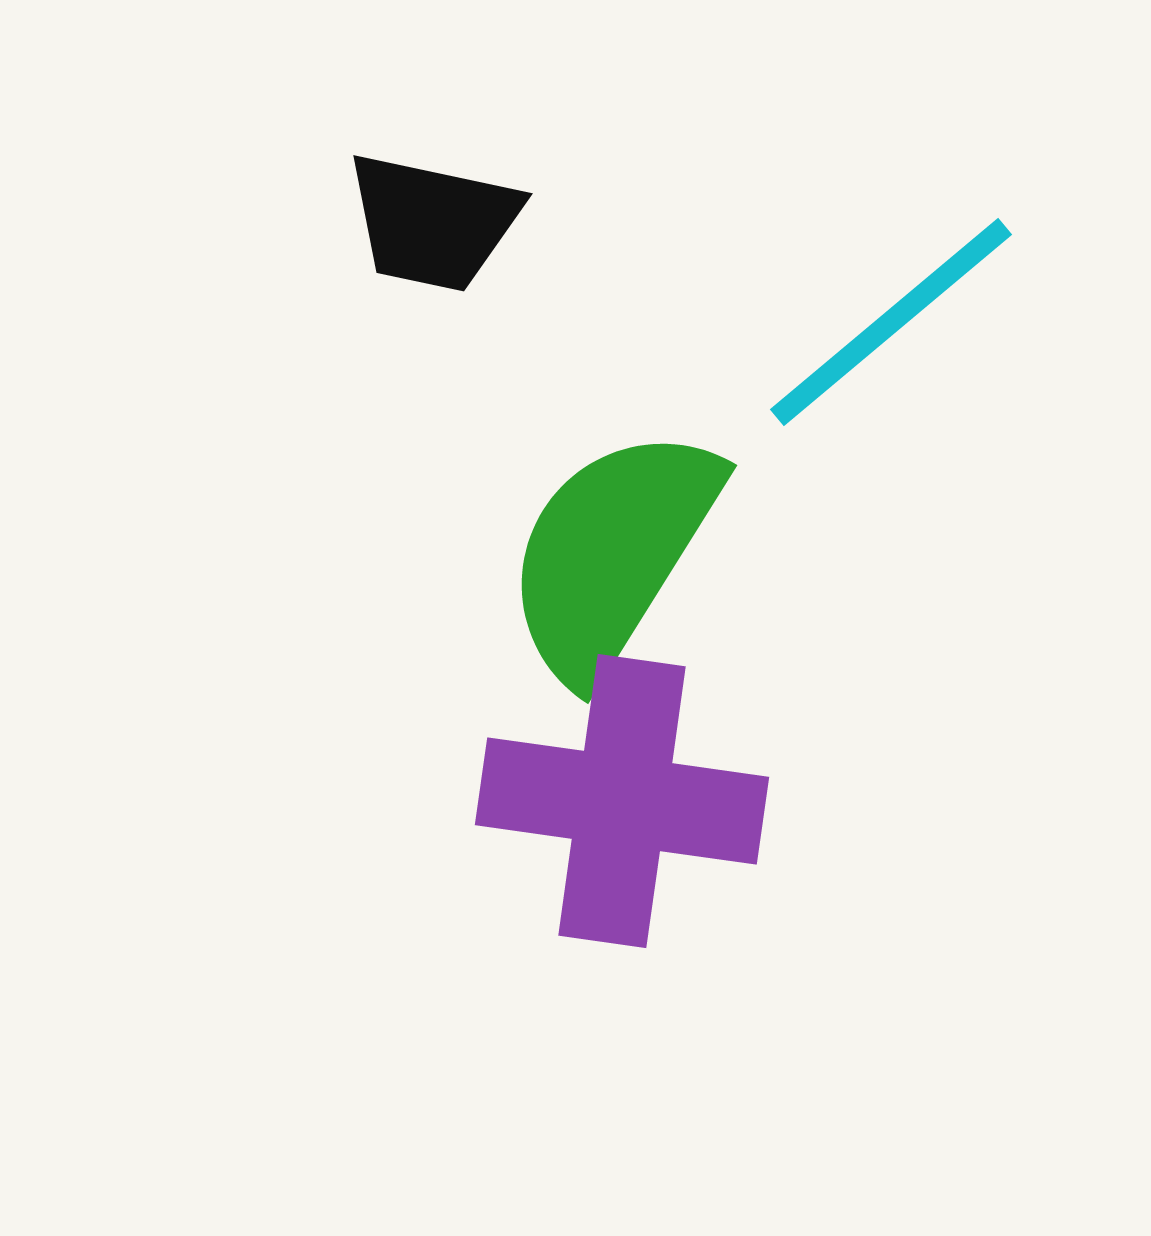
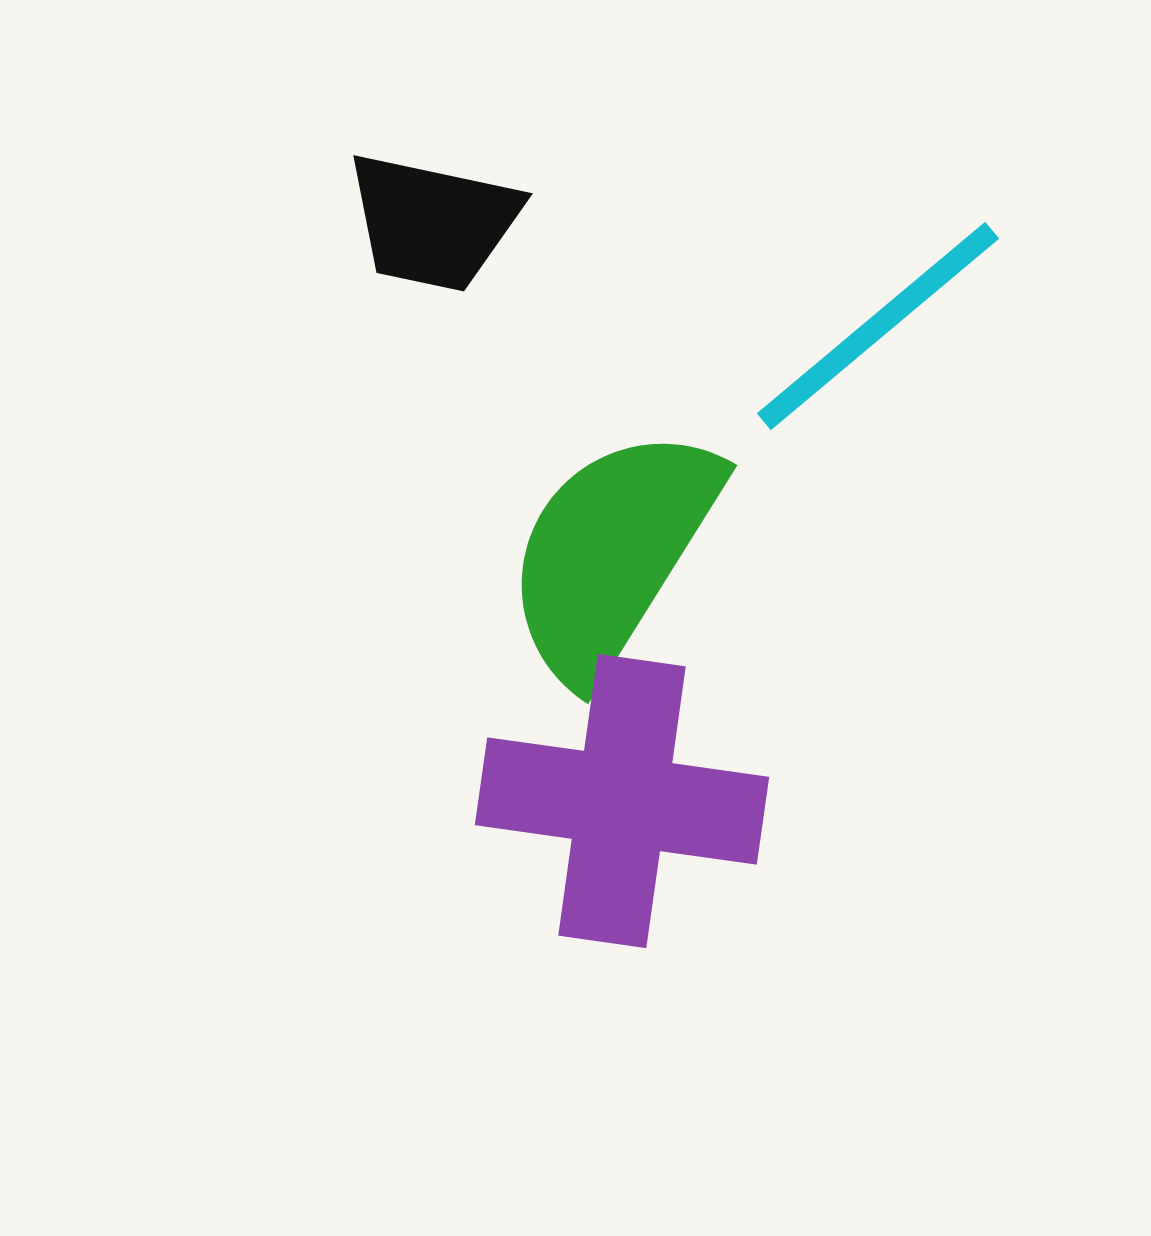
cyan line: moved 13 px left, 4 px down
